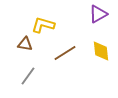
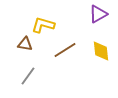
brown line: moved 3 px up
